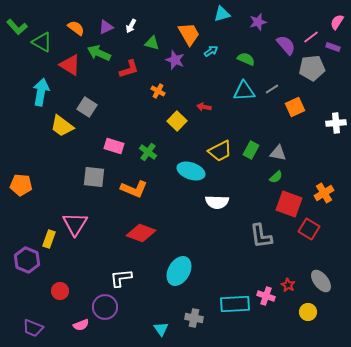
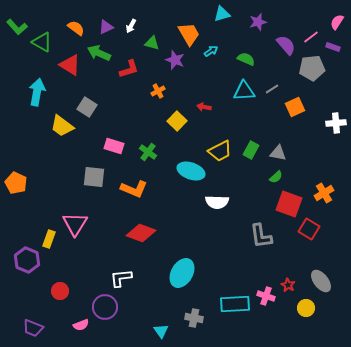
orange cross at (158, 91): rotated 32 degrees clockwise
cyan arrow at (41, 92): moved 4 px left
orange pentagon at (21, 185): moved 5 px left, 2 px up; rotated 20 degrees clockwise
cyan ellipse at (179, 271): moved 3 px right, 2 px down
yellow circle at (308, 312): moved 2 px left, 4 px up
cyan triangle at (161, 329): moved 2 px down
